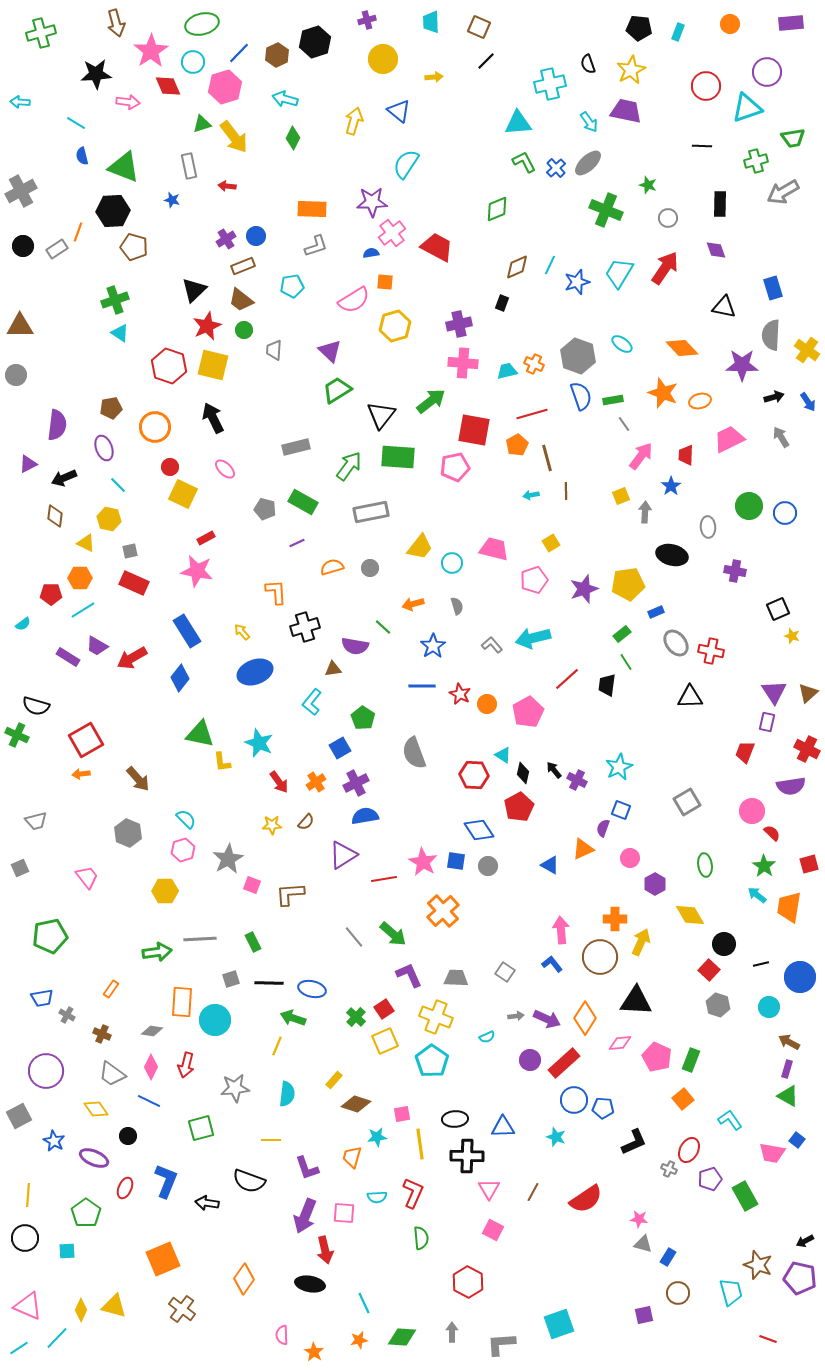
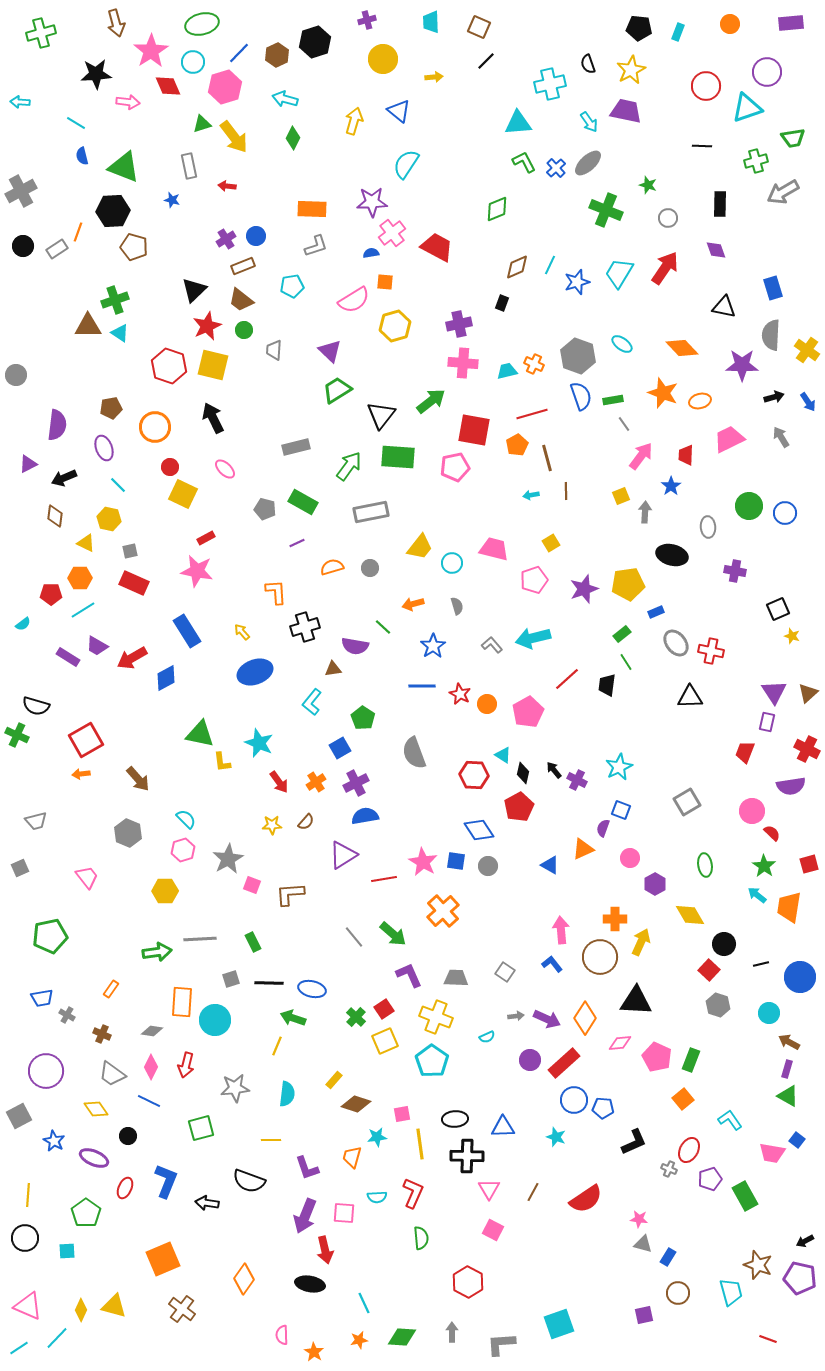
brown triangle at (20, 326): moved 68 px right
blue diamond at (180, 678): moved 14 px left; rotated 24 degrees clockwise
cyan circle at (769, 1007): moved 6 px down
